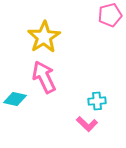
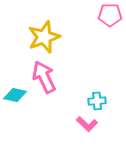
pink pentagon: rotated 15 degrees clockwise
yellow star: rotated 12 degrees clockwise
cyan diamond: moved 4 px up
